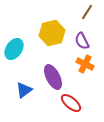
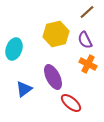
brown line: rotated 14 degrees clockwise
yellow hexagon: moved 4 px right, 1 px down
purple semicircle: moved 3 px right, 1 px up
cyan ellipse: rotated 15 degrees counterclockwise
orange cross: moved 3 px right
blue triangle: moved 1 px up
